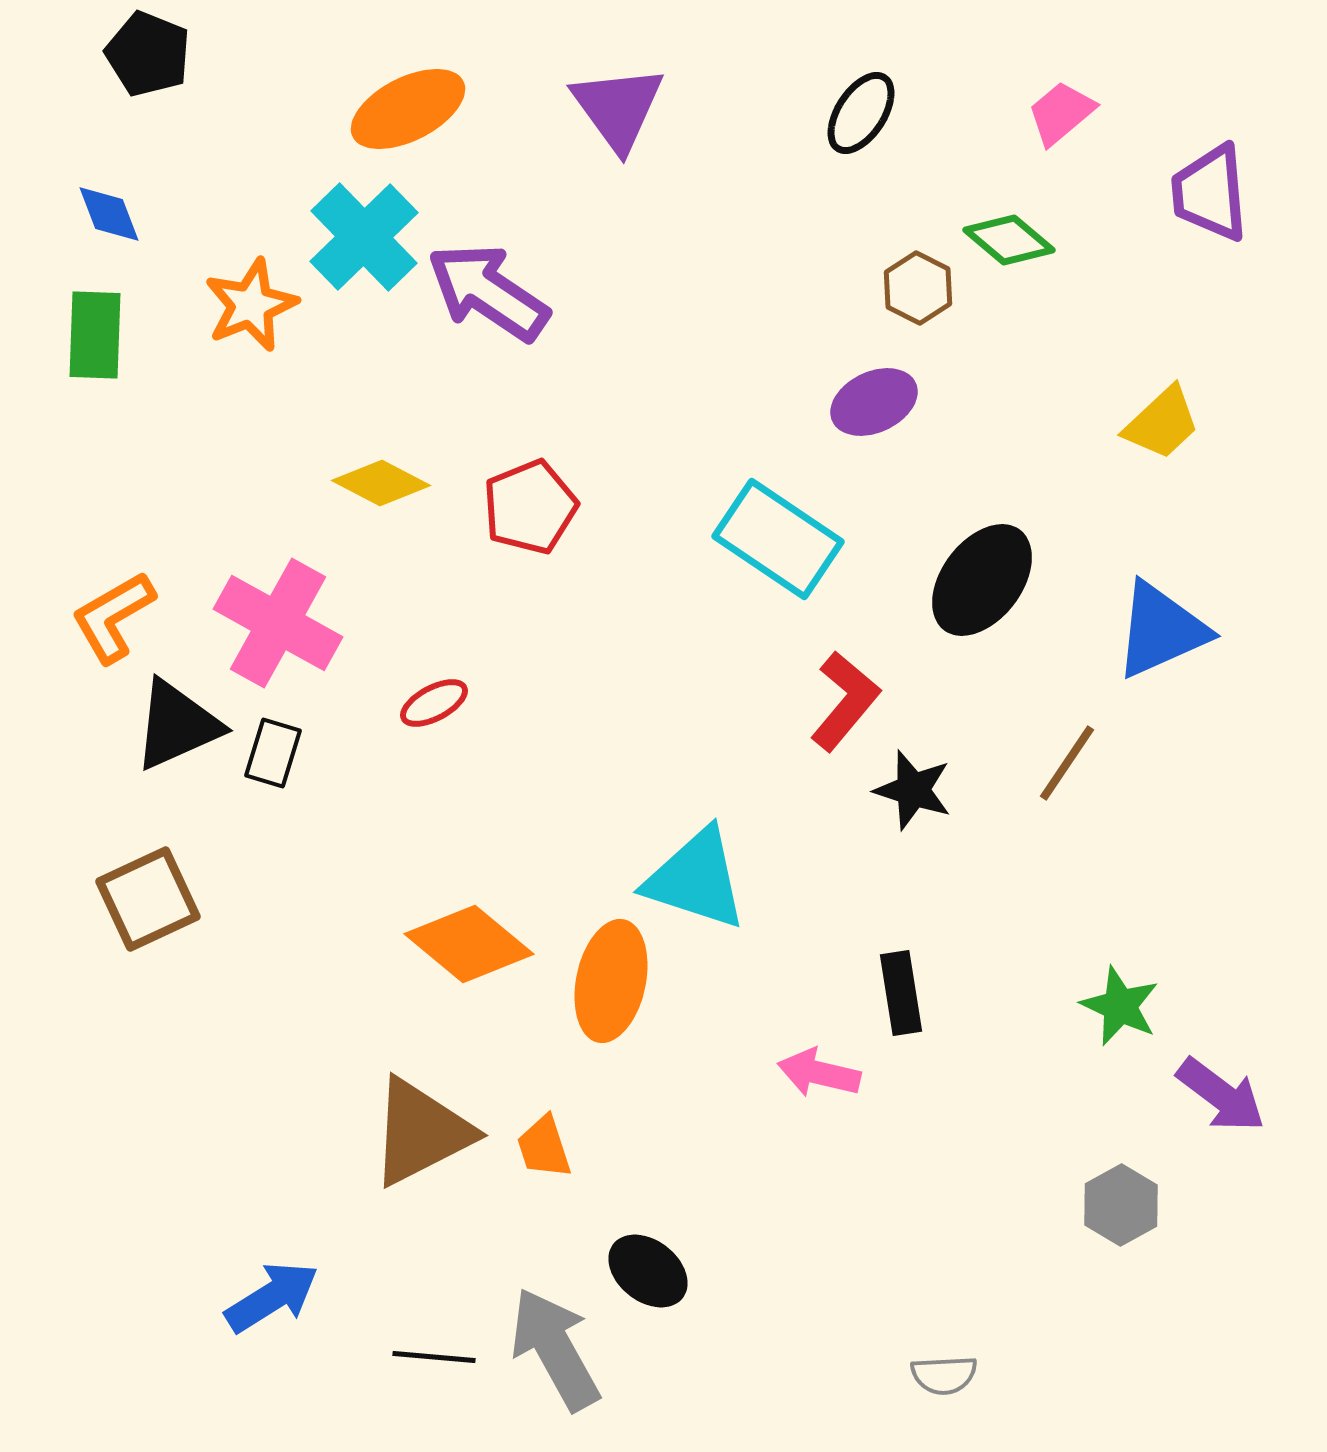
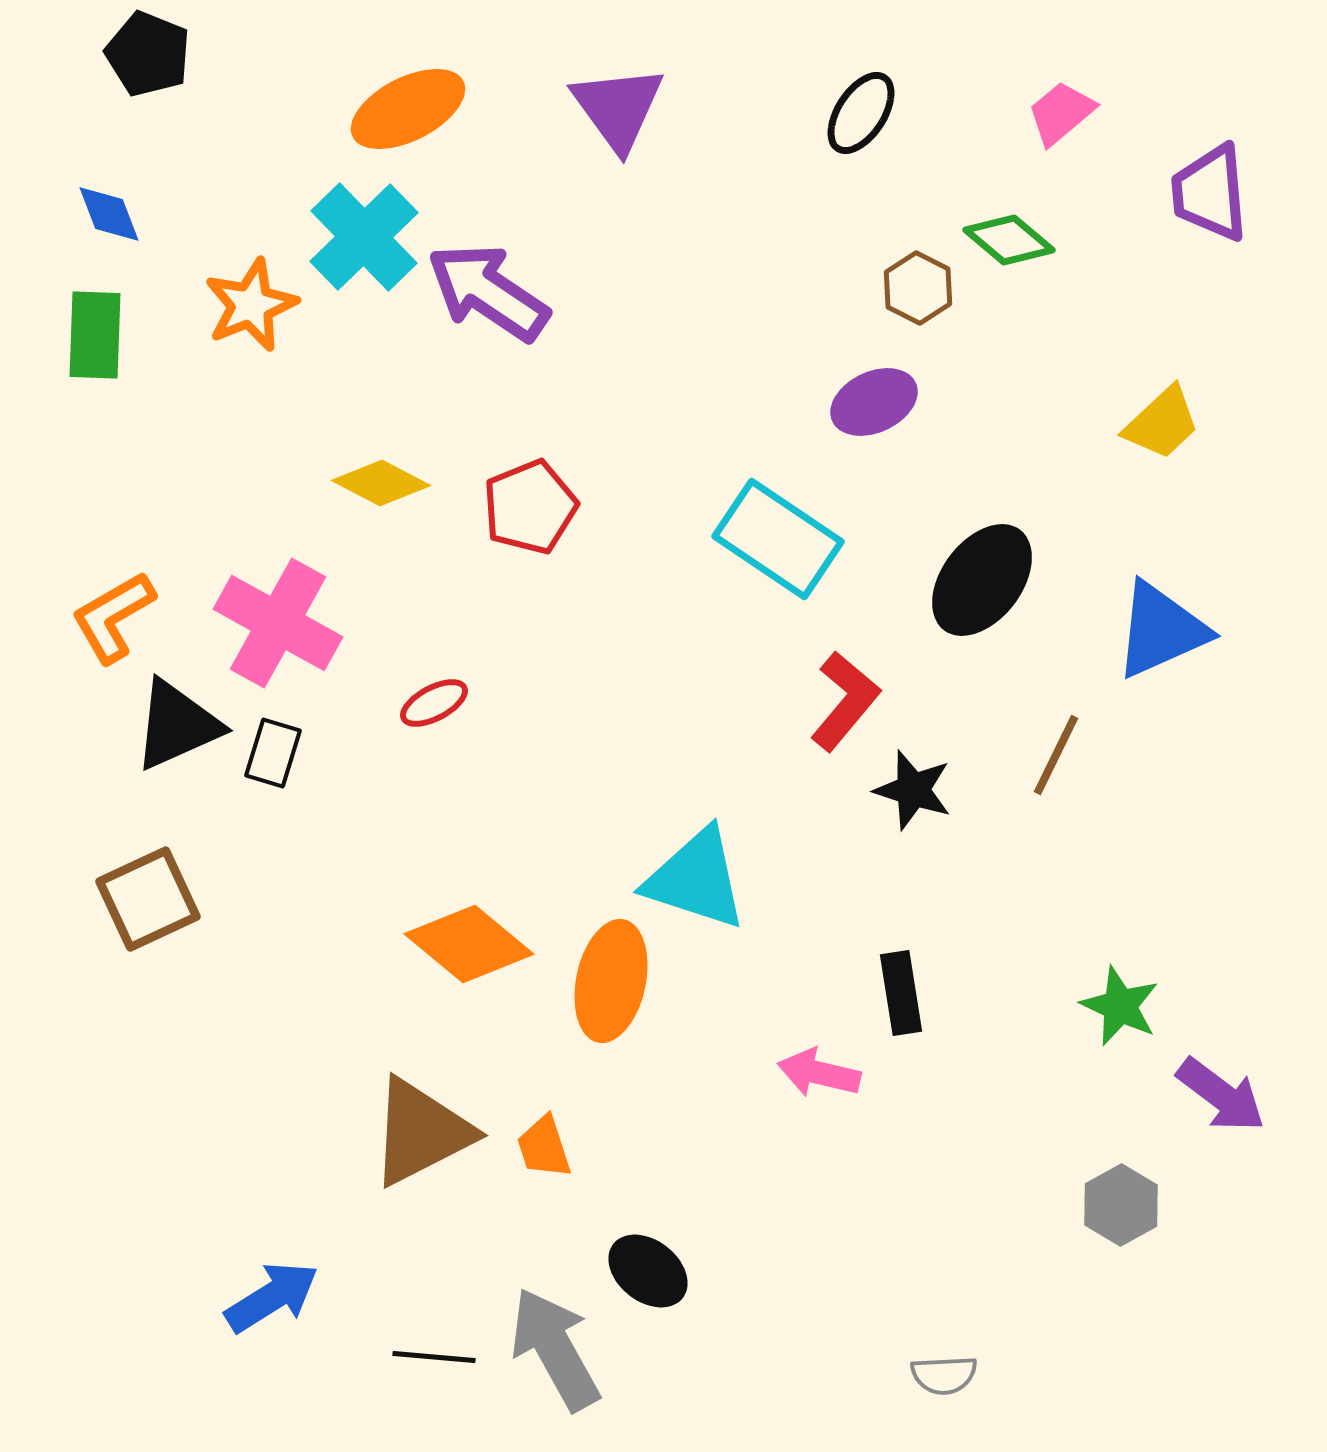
brown line at (1067, 763): moved 11 px left, 8 px up; rotated 8 degrees counterclockwise
